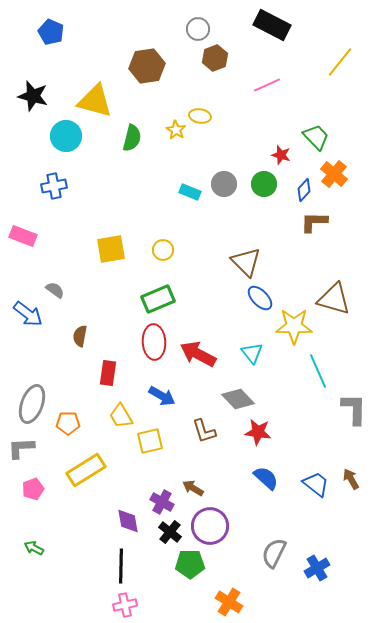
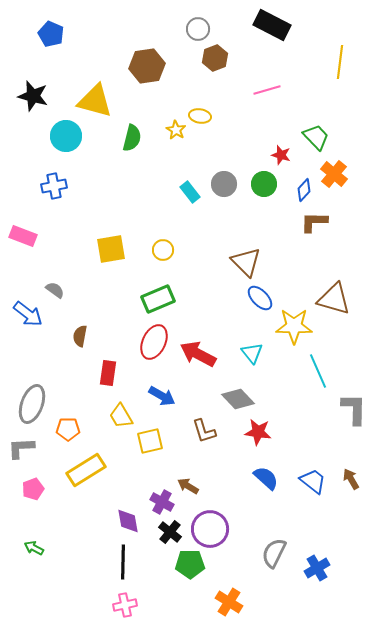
blue pentagon at (51, 32): moved 2 px down
yellow line at (340, 62): rotated 32 degrees counterclockwise
pink line at (267, 85): moved 5 px down; rotated 8 degrees clockwise
cyan rectangle at (190, 192): rotated 30 degrees clockwise
red ellipse at (154, 342): rotated 28 degrees clockwise
orange pentagon at (68, 423): moved 6 px down
blue trapezoid at (316, 484): moved 3 px left, 3 px up
brown arrow at (193, 488): moved 5 px left, 2 px up
purple circle at (210, 526): moved 3 px down
black line at (121, 566): moved 2 px right, 4 px up
